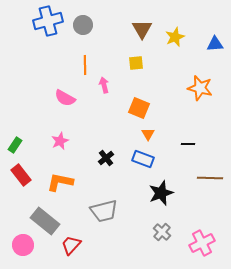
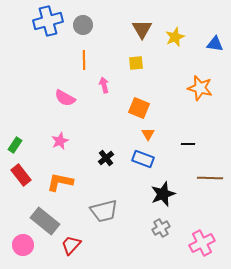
blue triangle: rotated 12 degrees clockwise
orange line: moved 1 px left, 5 px up
black star: moved 2 px right, 1 px down
gray cross: moved 1 px left, 4 px up; rotated 18 degrees clockwise
